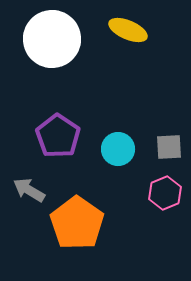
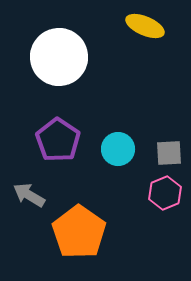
yellow ellipse: moved 17 px right, 4 px up
white circle: moved 7 px right, 18 px down
purple pentagon: moved 4 px down
gray square: moved 6 px down
gray arrow: moved 5 px down
orange pentagon: moved 2 px right, 9 px down
